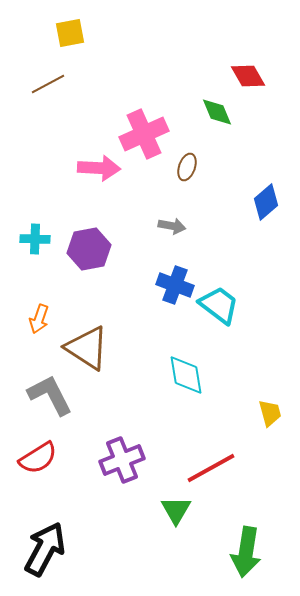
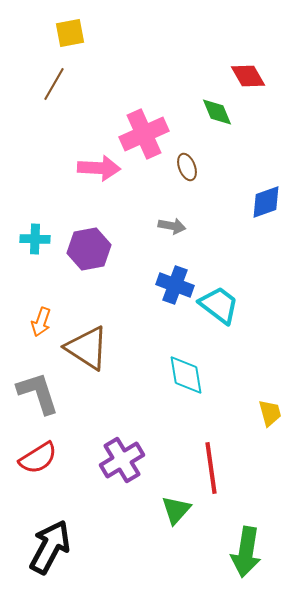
brown line: moved 6 px right; rotated 32 degrees counterclockwise
brown ellipse: rotated 40 degrees counterclockwise
blue diamond: rotated 21 degrees clockwise
orange arrow: moved 2 px right, 3 px down
gray L-shape: moved 12 px left, 2 px up; rotated 9 degrees clockwise
purple cross: rotated 9 degrees counterclockwise
red line: rotated 69 degrees counterclockwise
green triangle: rotated 12 degrees clockwise
black arrow: moved 5 px right, 2 px up
